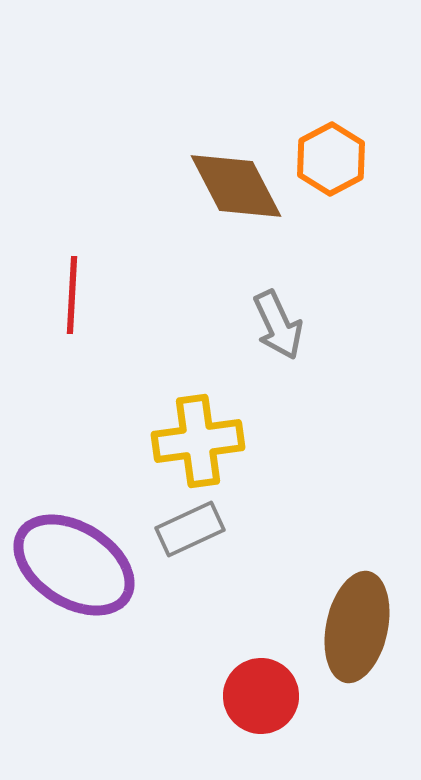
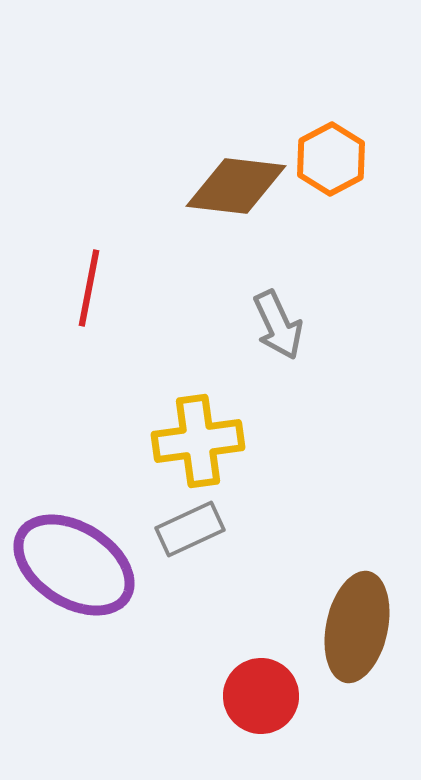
brown diamond: rotated 56 degrees counterclockwise
red line: moved 17 px right, 7 px up; rotated 8 degrees clockwise
